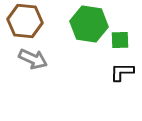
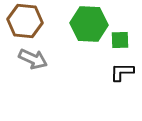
green hexagon: rotated 6 degrees counterclockwise
